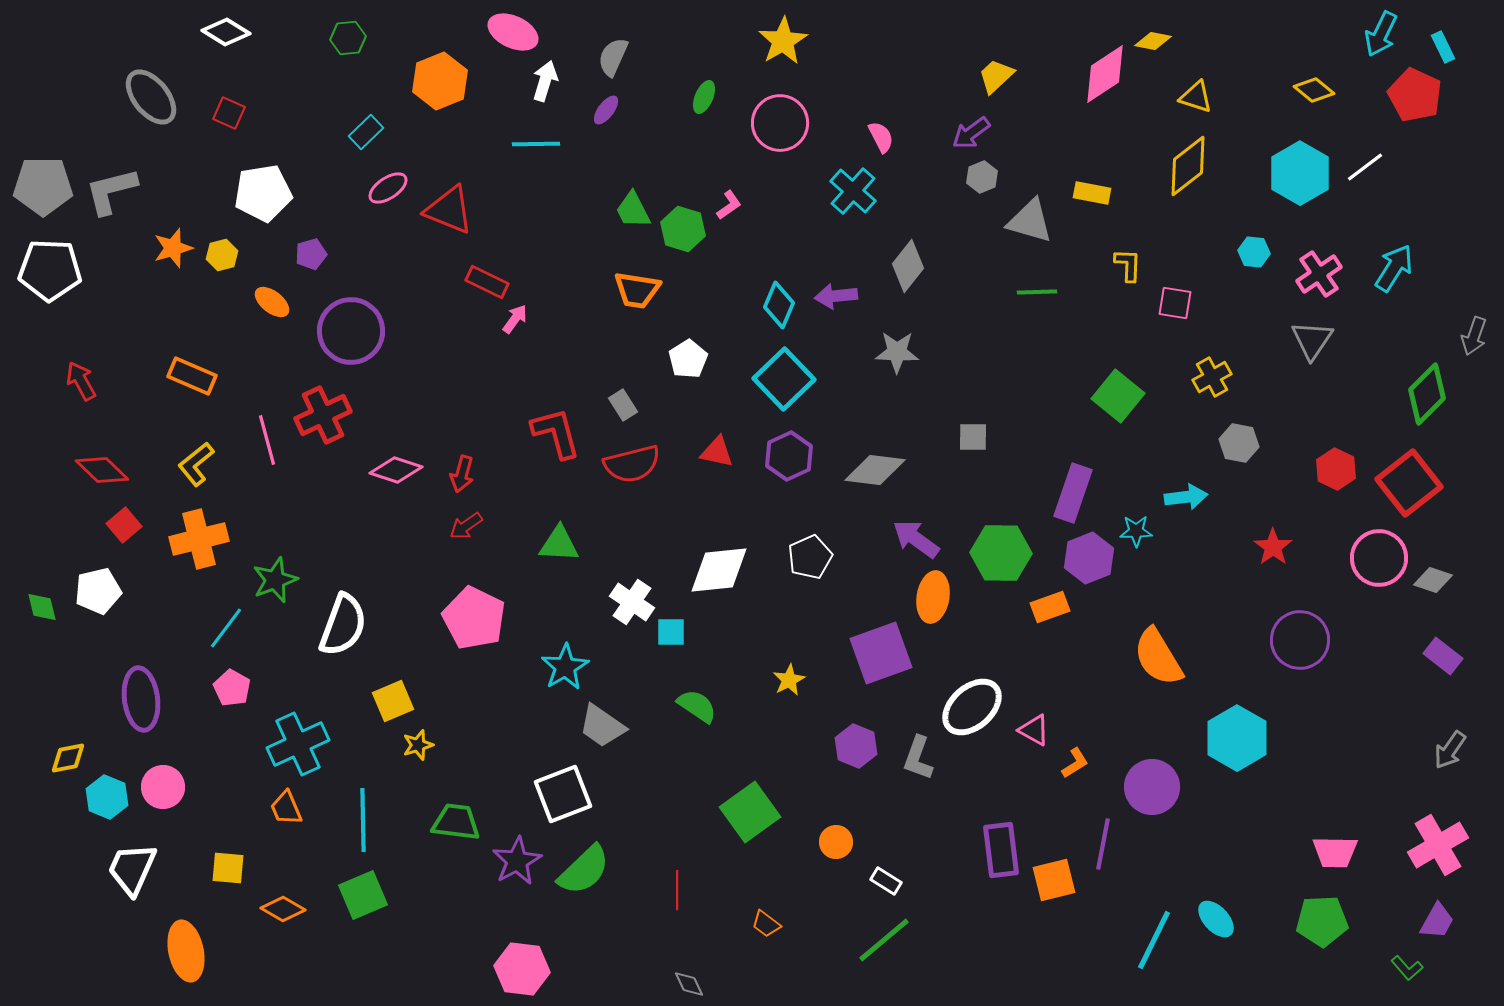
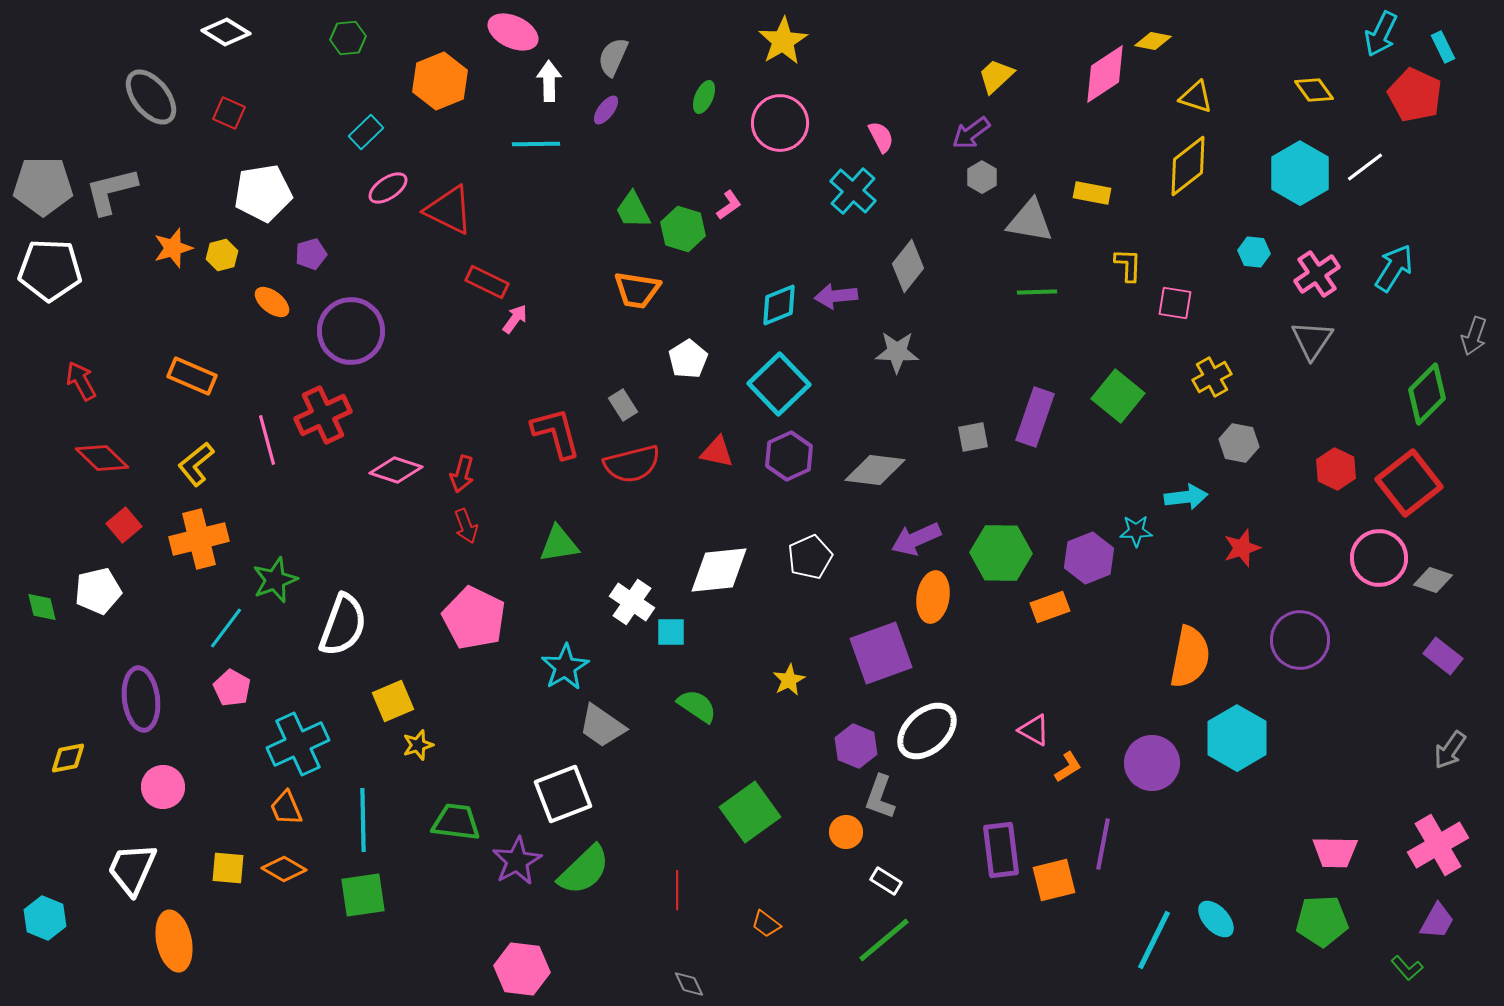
white arrow at (545, 81): moved 4 px right; rotated 18 degrees counterclockwise
yellow diamond at (1314, 90): rotated 15 degrees clockwise
gray hexagon at (982, 177): rotated 8 degrees counterclockwise
red triangle at (449, 210): rotated 4 degrees clockwise
gray triangle at (1030, 221): rotated 6 degrees counterclockwise
pink cross at (1319, 274): moved 2 px left
cyan diamond at (779, 305): rotated 45 degrees clockwise
cyan square at (784, 379): moved 5 px left, 5 px down
gray square at (973, 437): rotated 12 degrees counterclockwise
red diamond at (102, 470): moved 12 px up
purple rectangle at (1073, 493): moved 38 px left, 76 px up
red arrow at (466, 526): rotated 76 degrees counterclockwise
purple arrow at (916, 539): rotated 60 degrees counterclockwise
green triangle at (559, 544): rotated 12 degrees counterclockwise
red star at (1273, 547): moved 31 px left, 1 px down; rotated 18 degrees clockwise
orange semicircle at (1158, 657): moved 32 px right; rotated 138 degrees counterclockwise
white ellipse at (972, 707): moved 45 px left, 24 px down
gray L-shape at (918, 758): moved 38 px left, 39 px down
orange L-shape at (1075, 763): moved 7 px left, 4 px down
purple circle at (1152, 787): moved 24 px up
cyan hexagon at (107, 797): moved 62 px left, 121 px down
orange circle at (836, 842): moved 10 px right, 10 px up
green square at (363, 895): rotated 15 degrees clockwise
orange diamond at (283, 909): moved 1 px right, 40 px up
orange ellipse at (186, 951): moved 12 px left, 10 px up
